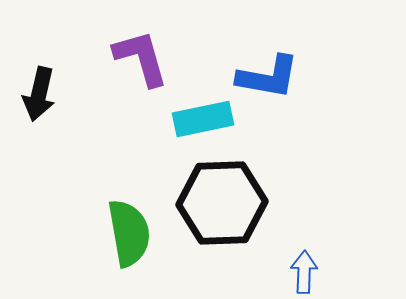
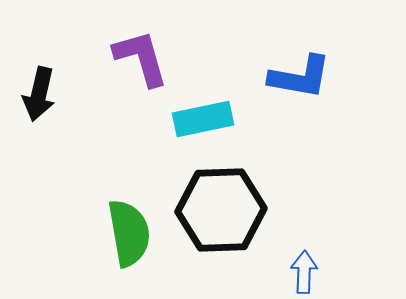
blue L-shape: moved 32 px right
black hexagon: moved 1 px left, 7 px down
